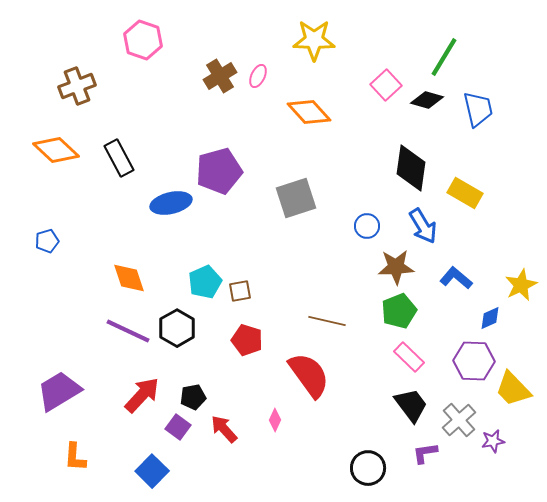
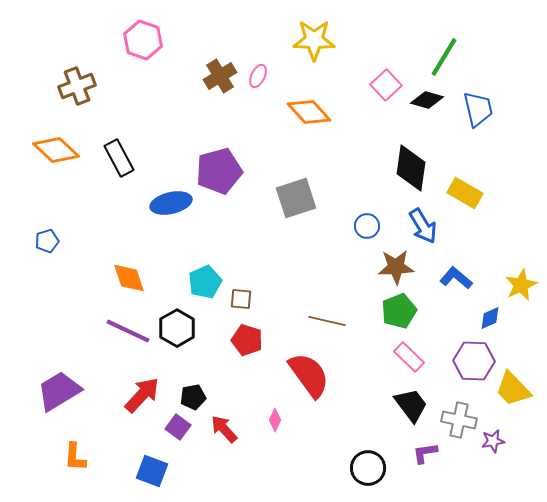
brown square at (240, 291): moved 1 px right, 8 px down; rotated 15 degrees clockwise
gray cross at (459, 420): rotated 36 degrees counterclockwise
blue square at (152, 471): rotated 24 degrees counterclockwise
